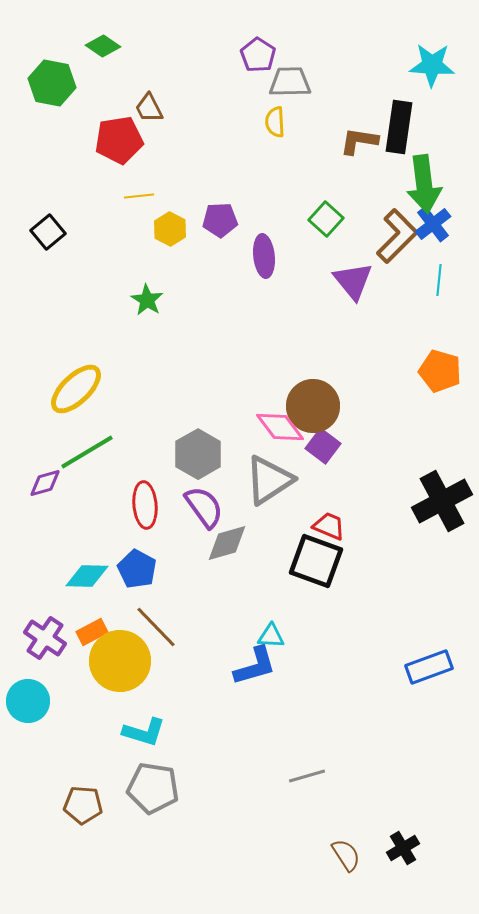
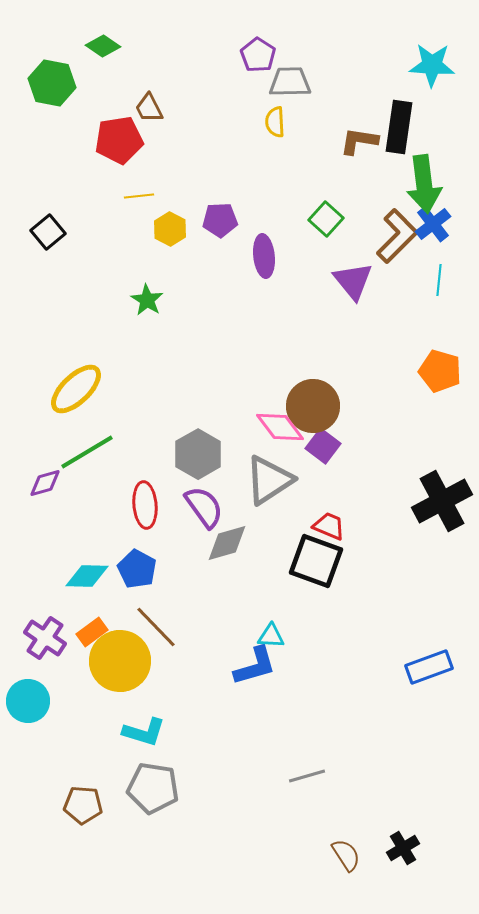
orange rectangle at (92, 632): rotated 8 degrees counterclockwise
